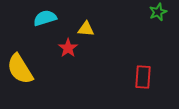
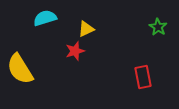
green star: moved 15 px down; rotated 18 degrees counterclockwise
yellow triangle: rotated 30 degrees counterclockwise
red star: moved 7 px right, 3 px down; rotated 18 degrees clockwise
red rectangle: rotated 15 degrees counterclockwise
